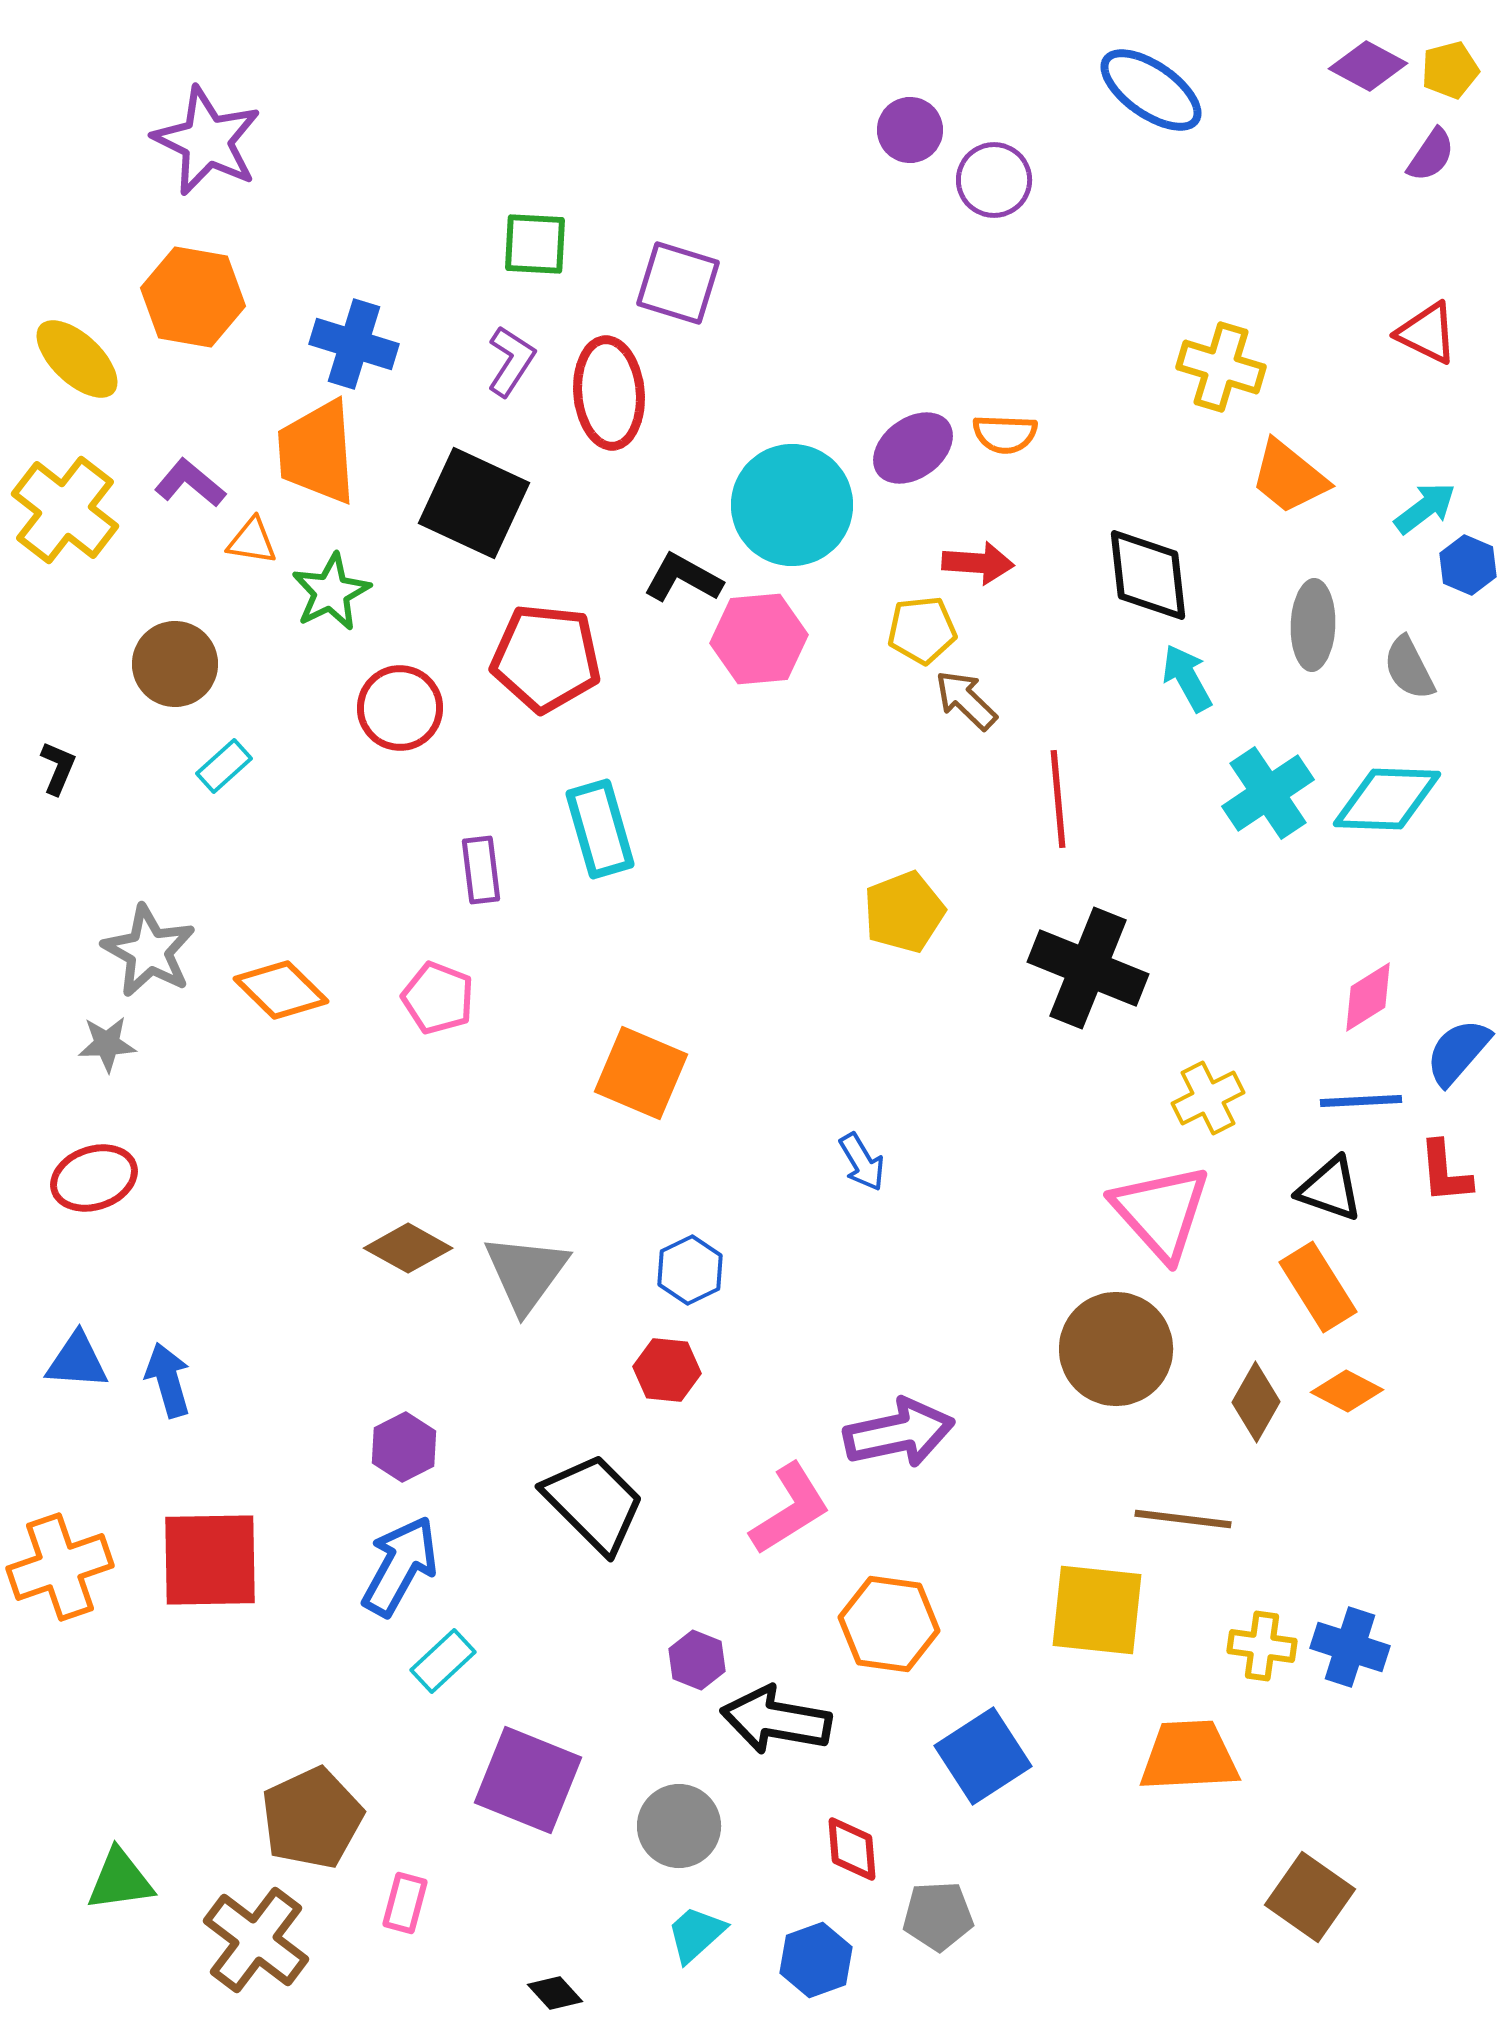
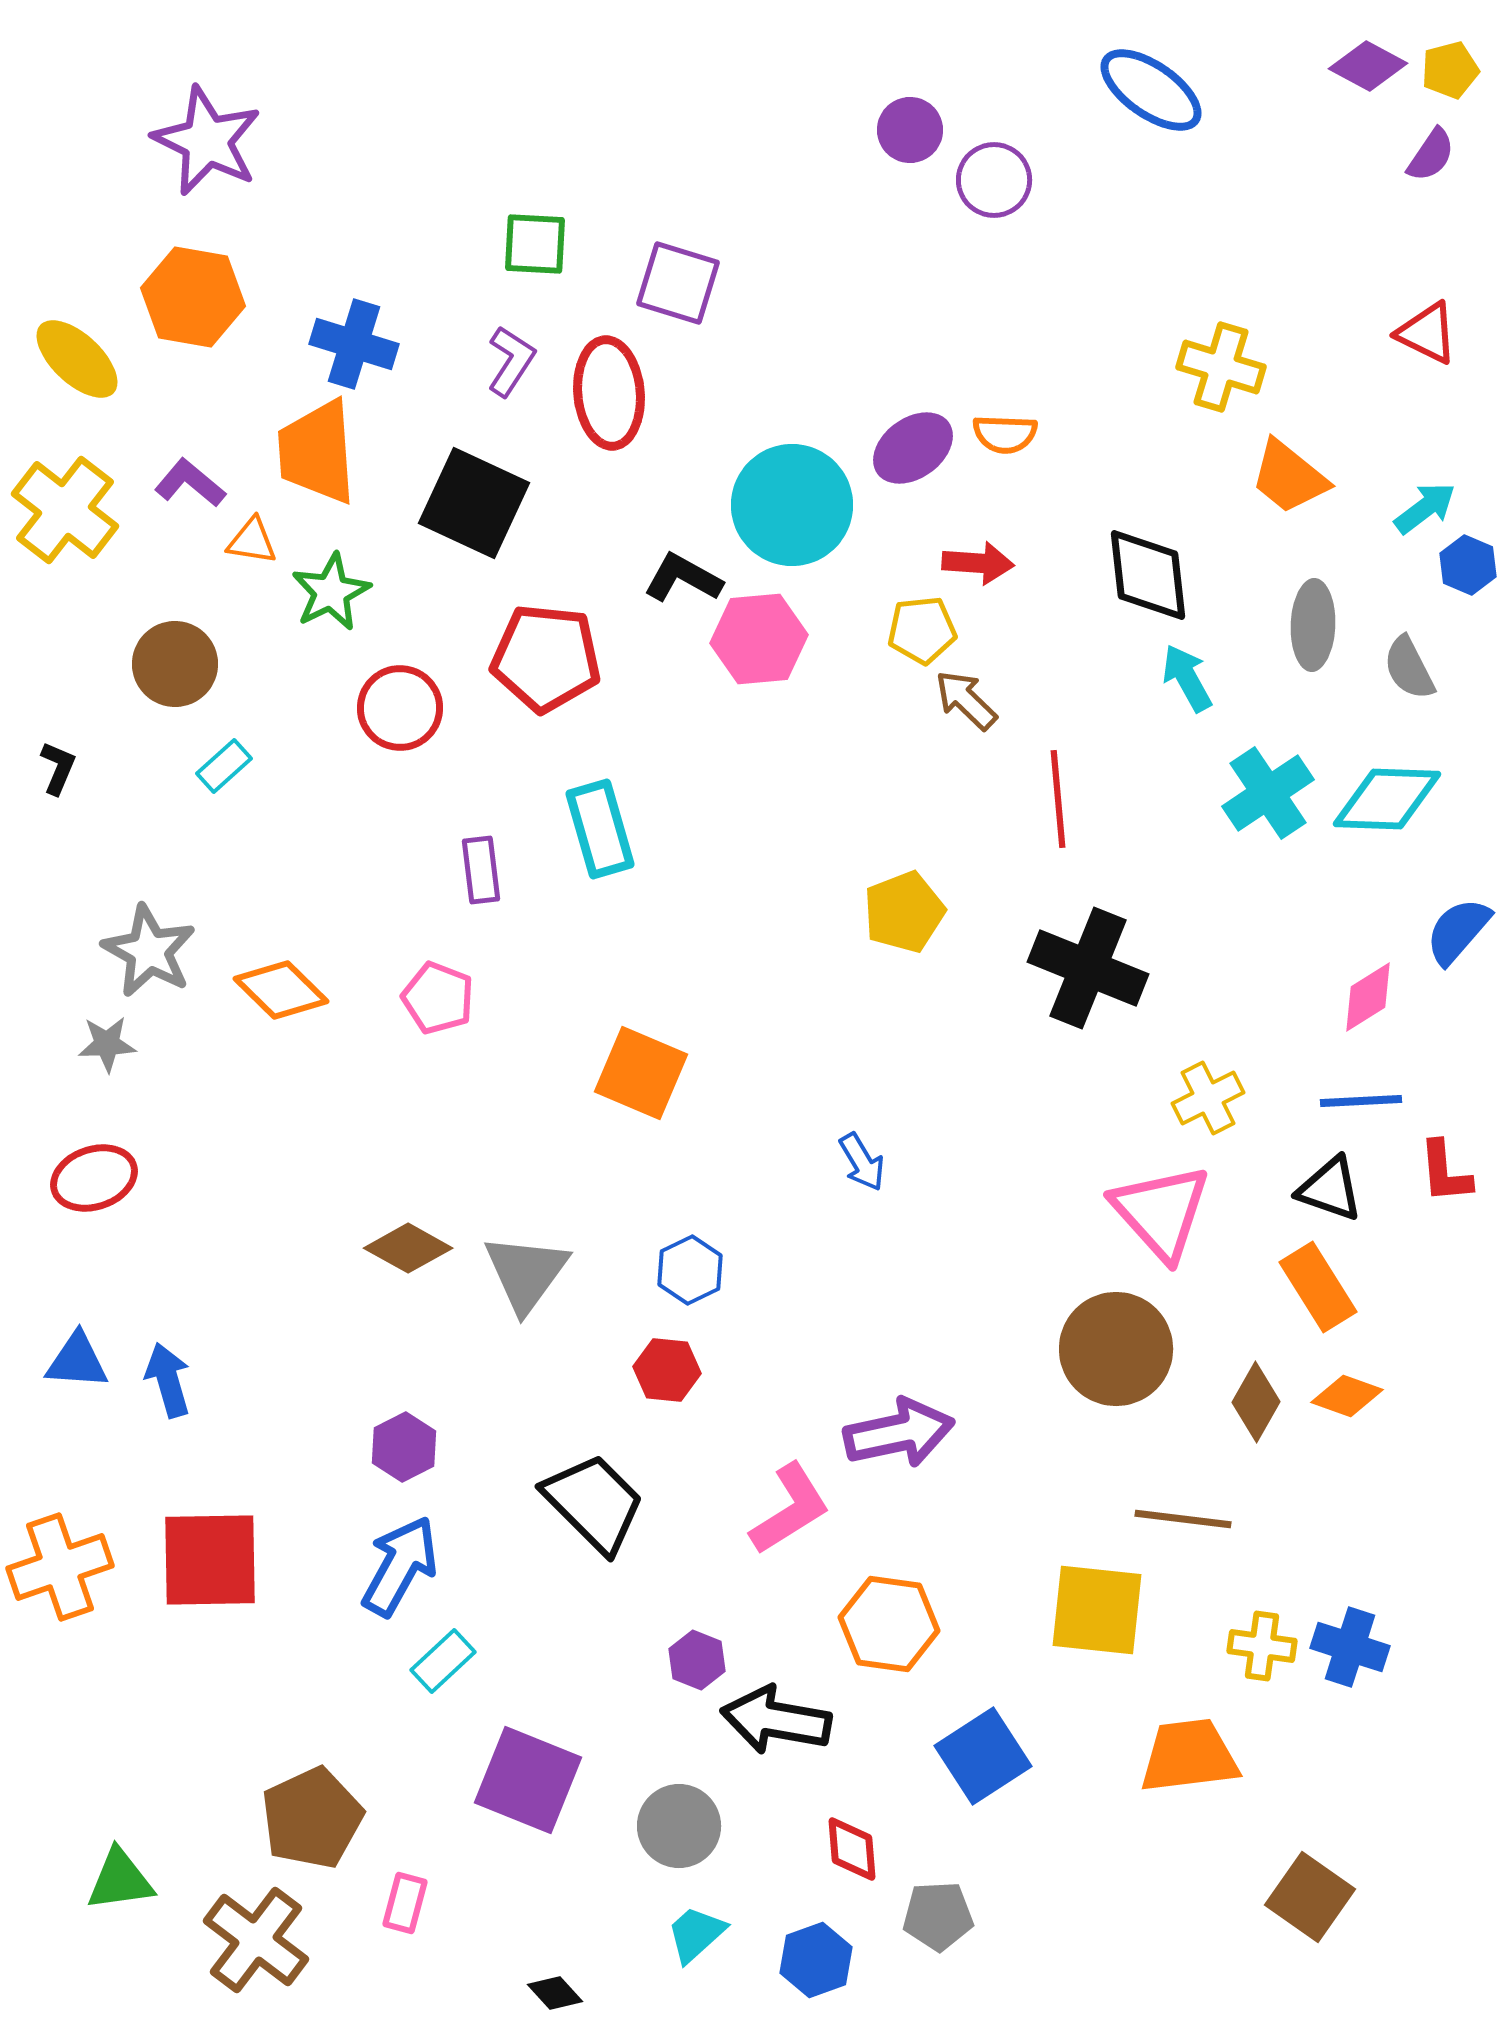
blue semicircle at (1458, 1052): moved 121 px up
orange diamond at (1347, 1391): moved 5 px down; rotated 8 degrees counterclockwise
orange trapezoid at (1189, 1756): rotated 4 degrees counterclockwise
